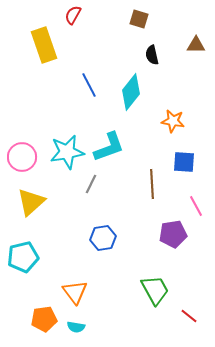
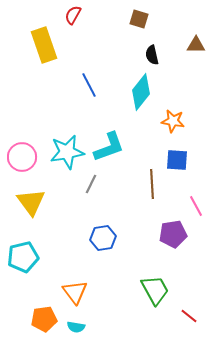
cyan diamond: moved 10 px right
blue square: moved 7 px left, 2 px up
yellow triangle: rotated 24 degrees counterclockwise
